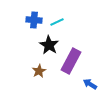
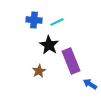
purple rectangle: rotated 50 degrees counterclockwise
